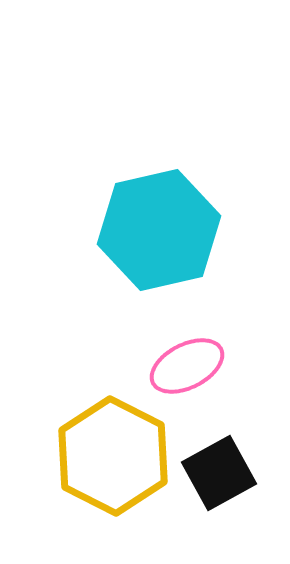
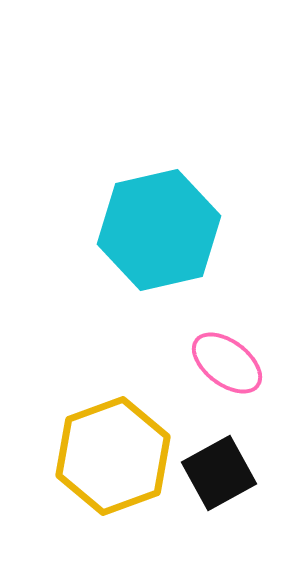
pink ellipse: moved 40 px right, 3 px up; rotated 64 degrees clockwise
yellow hexagon: rotated 13 degrees clockwise
